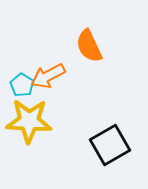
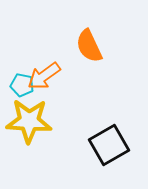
orange arrow: moved 4 px left; rotated 8 degrees counterclockwise
cyan pentagon: rotated 20 degrees counterclockwise
black square: moved 1 px left
